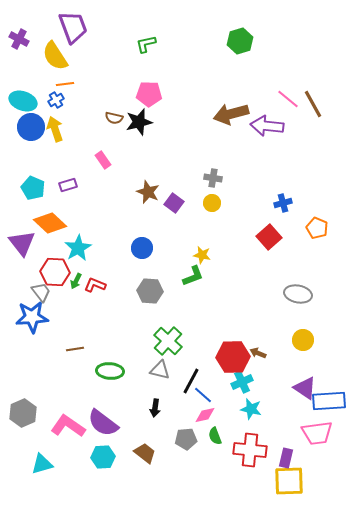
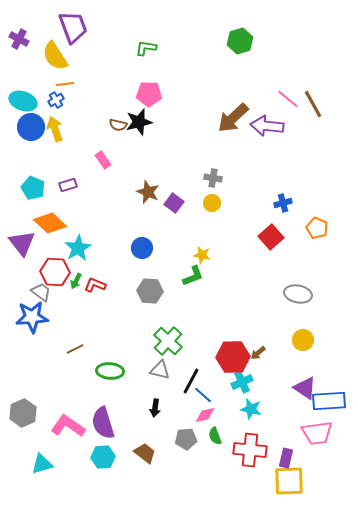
green L-shape at (146, 44): moved 4 px down; rotated 20 degrees clockwise
brown arrow at (231, 114): moved 2 px right, 4 px down; rotated 28 degrees counterclockwise
brown semicircle at (114, 118): moved 4 px right, 7 px down
red square at (269, 237): moved 2 px right
gray trapezoid at (41, 292): rotated 15 degrees counterclockwise
brown line at (75, 349): rotated 18 degrees counterclockwise
brown arrow at (258, 353): rotated 63 degrees counterclockwise
purple semicircle at (103, 423): rotated 36 degrees clockwise
